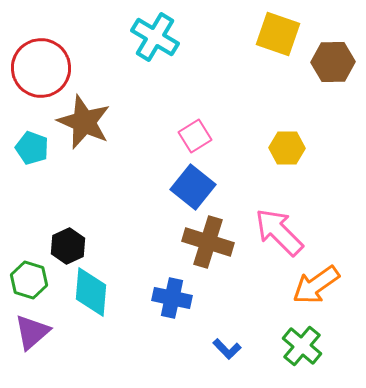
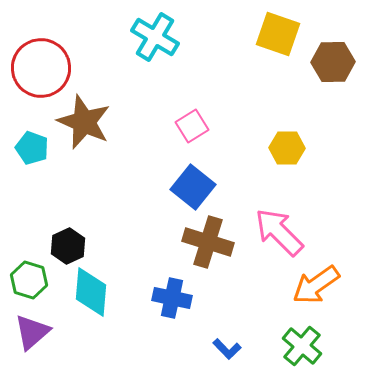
pink square: moved 3 px left, 10 px up
